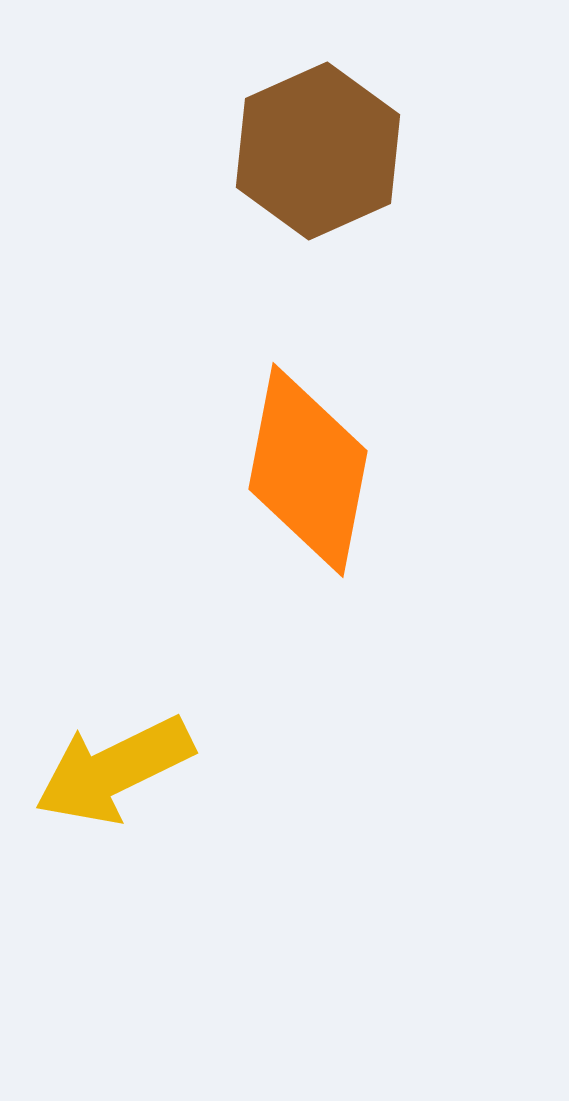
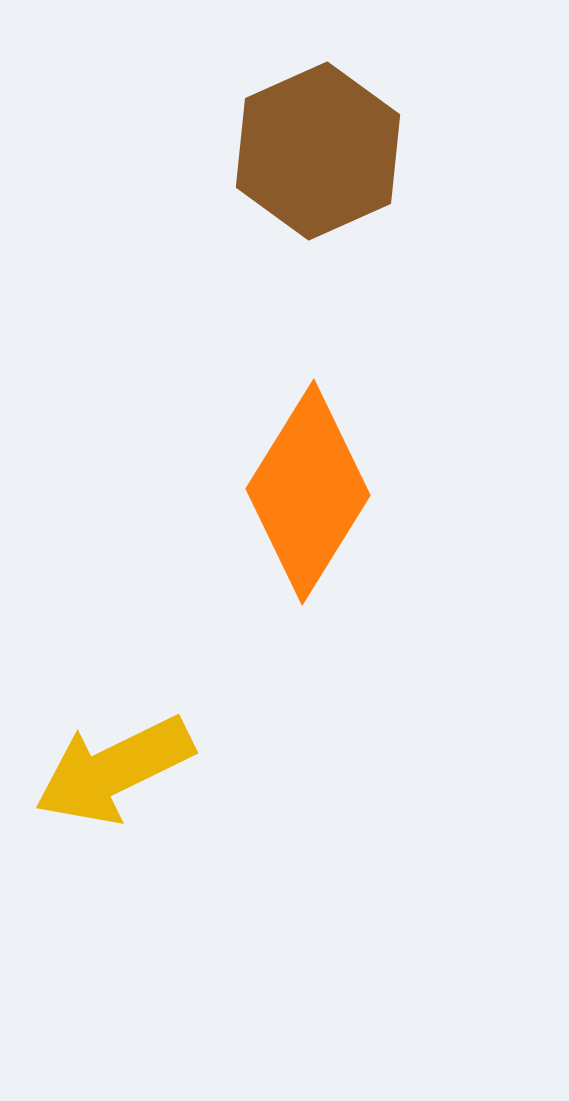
orange diamond: moved 22 px down; rotated 21 degrees clockwise
